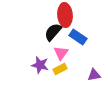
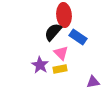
red ellipse: moved 1 px left
pink triangle: rotated 21 degrees counterclockwise
purple star: rotated 18 degrees clockwise
yellow rectangle: rotated 16 degrees clockwise
purple triangle: moved 1 px left, 7 px down
